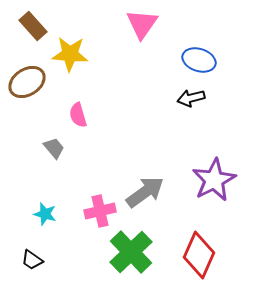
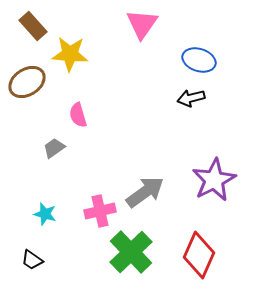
gray trapezoid: rotated 85 degrees counterclockwise
